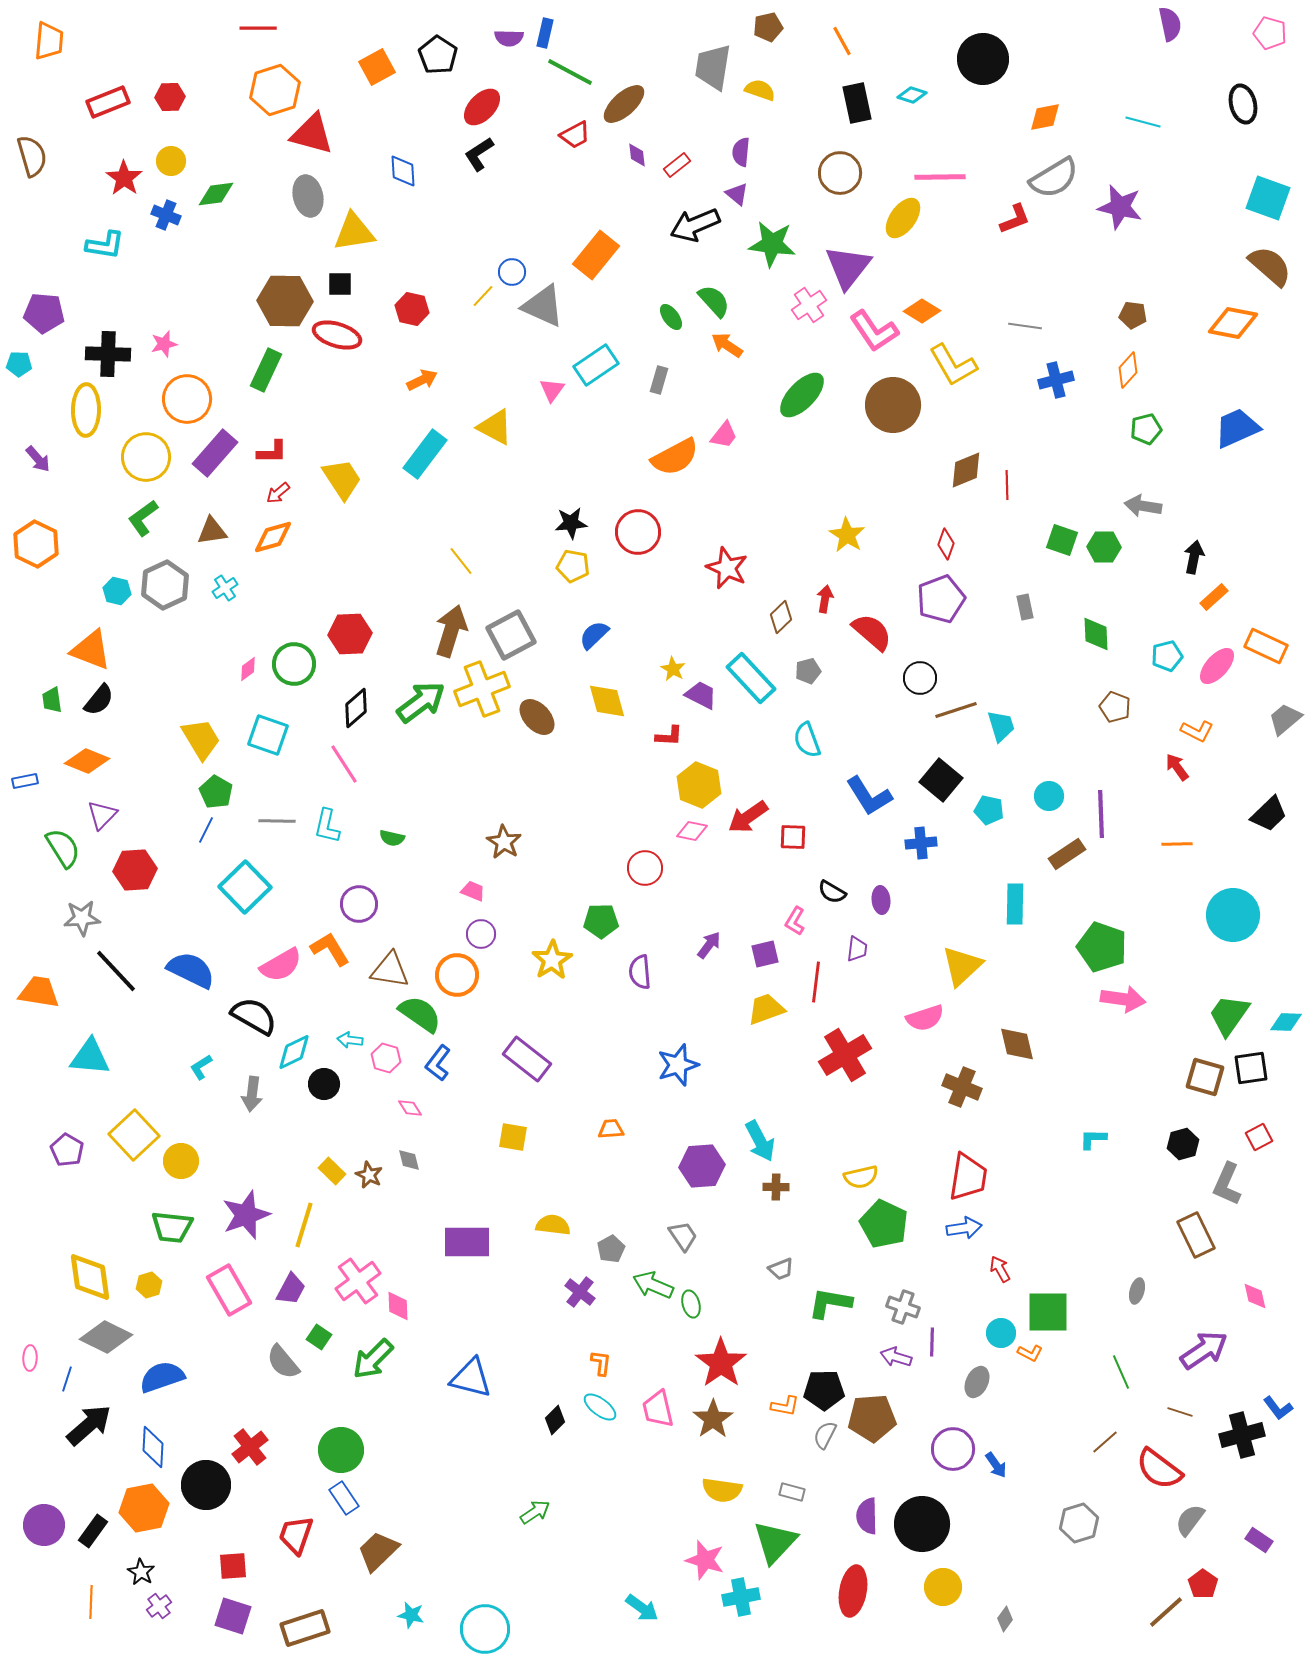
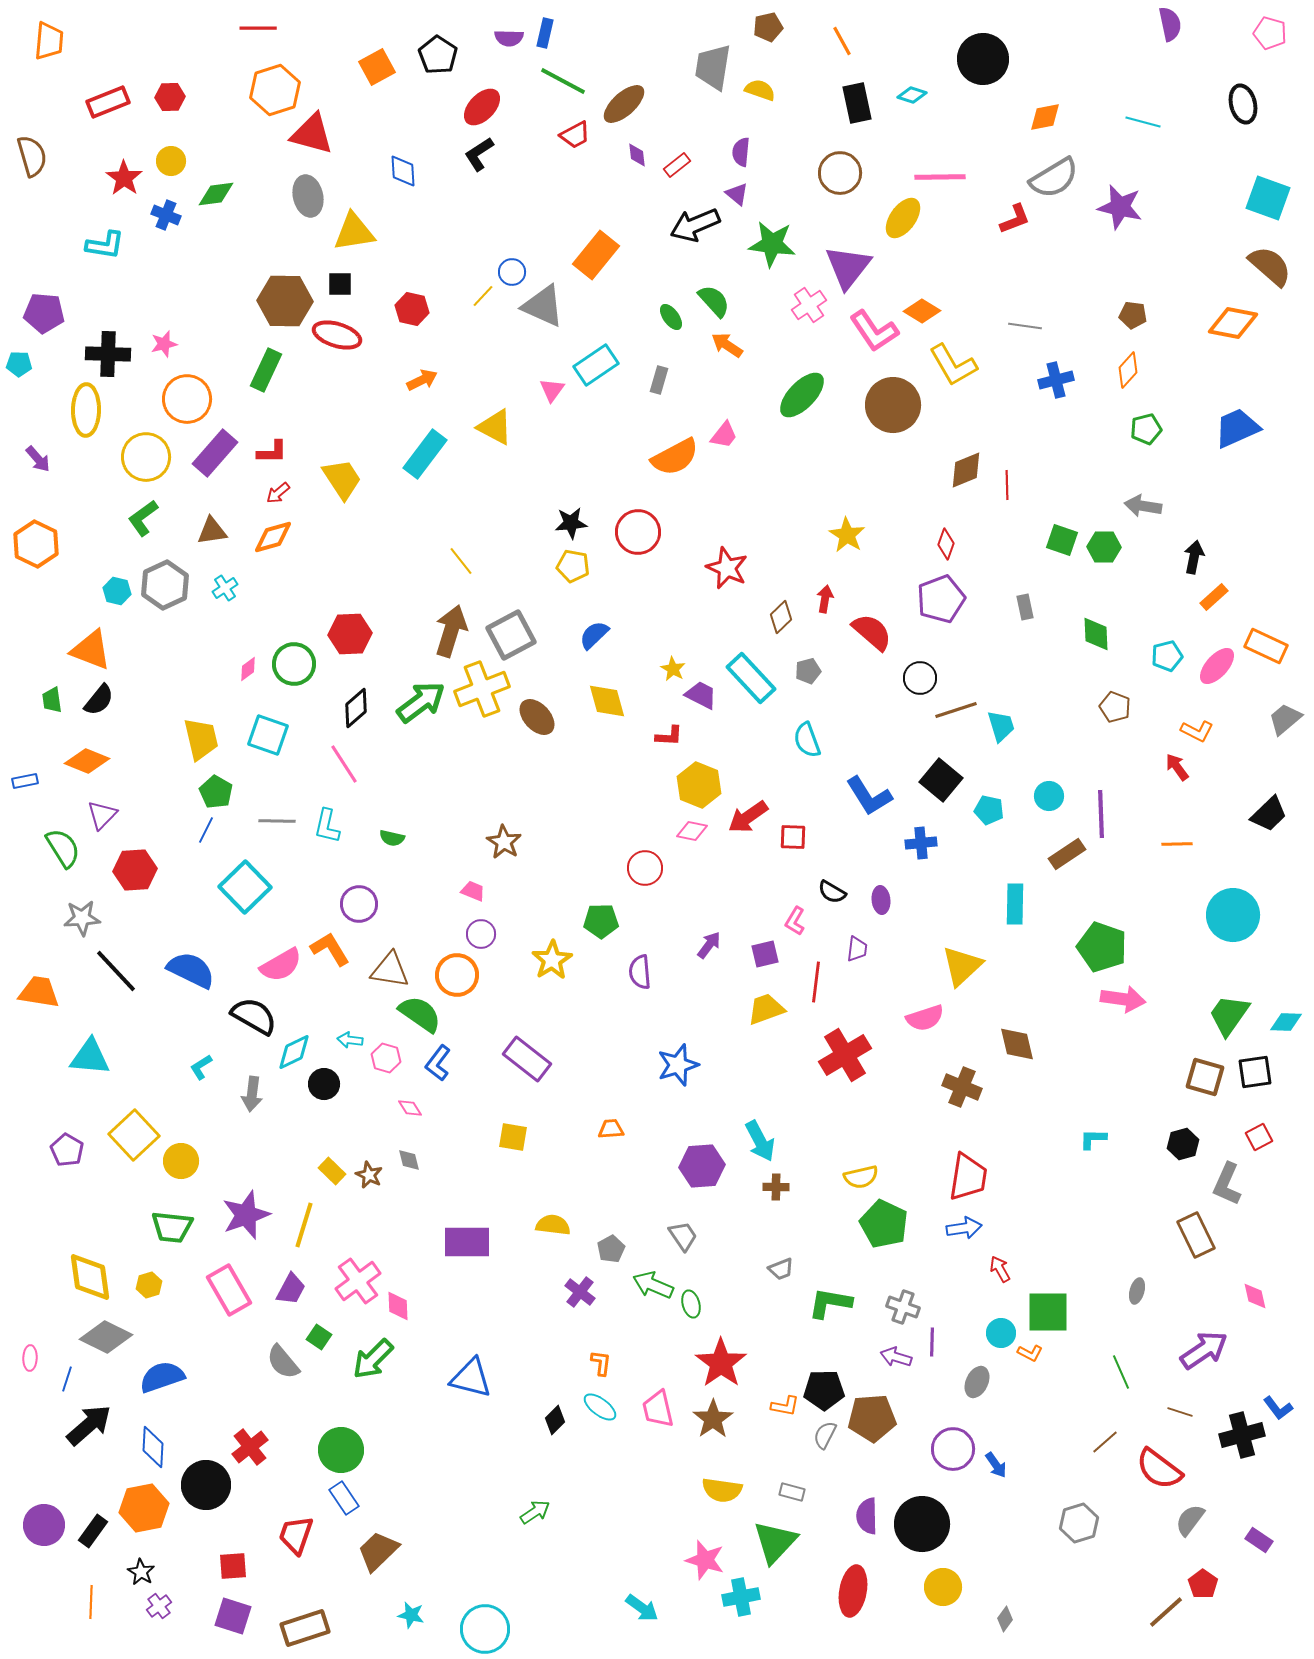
green line at (570, 72): moved 7 px left, 9 px down
yellow trapezoid at (201, 739): rotated 18 degrees clockwise
black square at (1251, 1068): moved 4 px right, 4 px down
